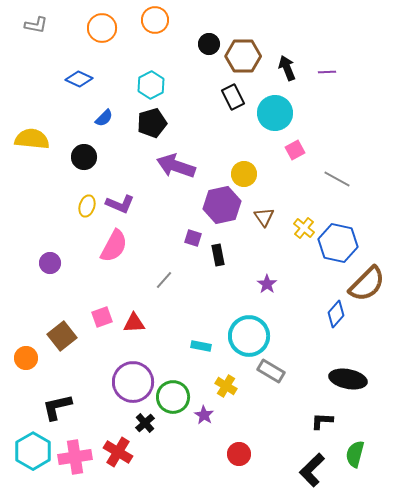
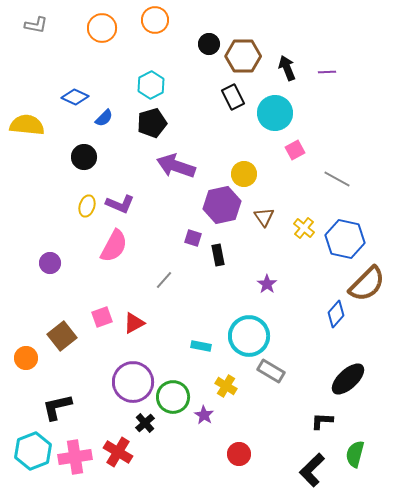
blue diamond at (79, 79): moved 4 px left, 18 px down
yellow semicircle at (32, 139): moved 5 px left, 14 px up
blue hexagon at (338, 243): moved 7 px right, 4 px up
red triangle at (134, 323): rotated 25 degrees counterclockwise
black ellipse at (348, 379): rotated 54 degrees counterclockwise
cyan hexagon at (33, 451): rotated 9 degrees clockwise
